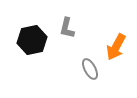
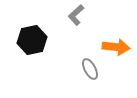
gray L-shape: moved 9 px right, 13 px up; rotated 35 degrees clockwise
orange arrow: rotated 112 degrees counterclockwise
